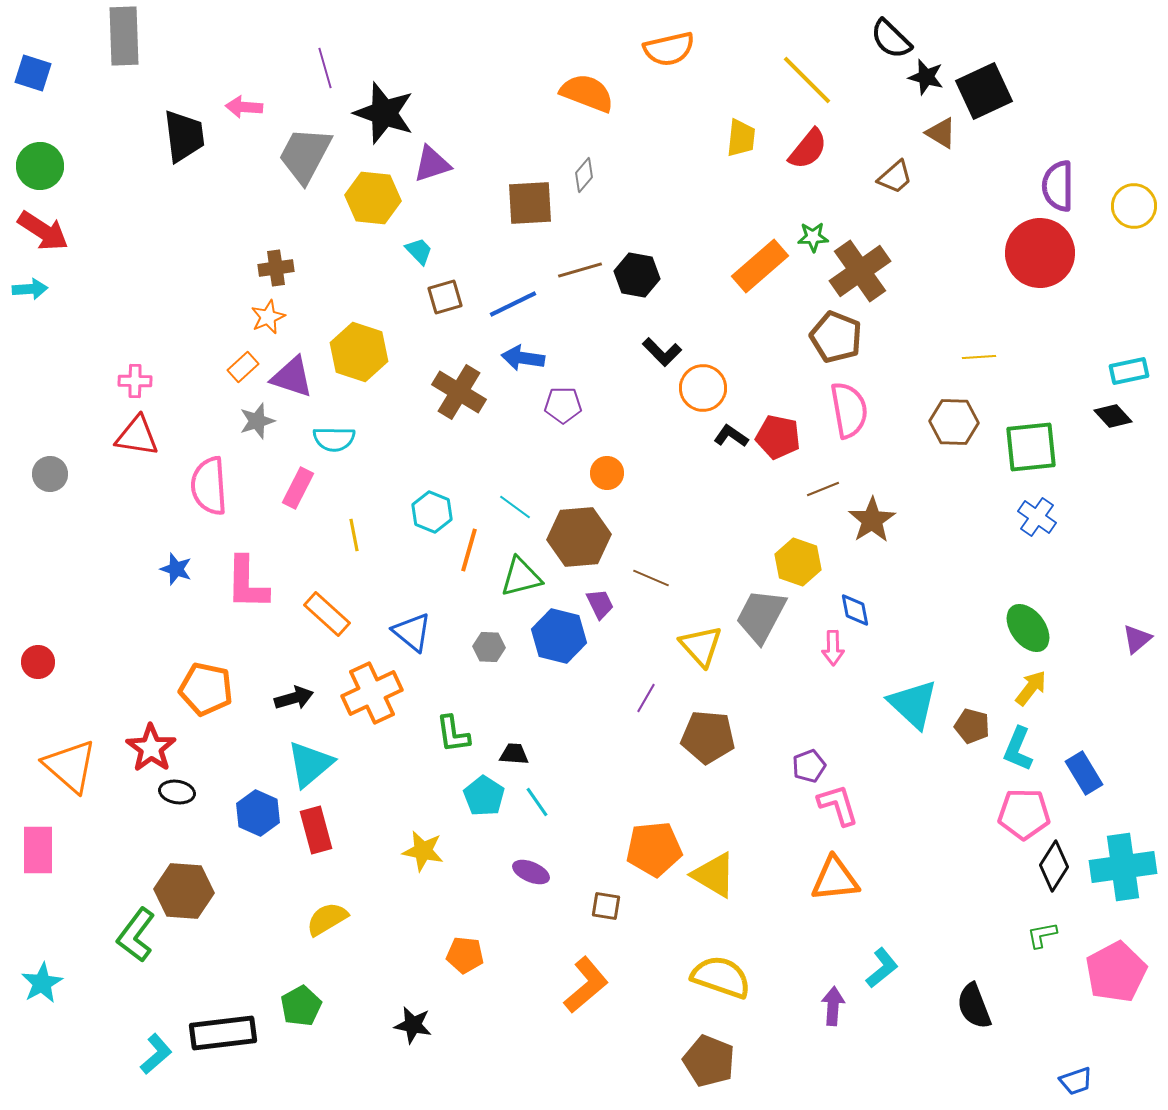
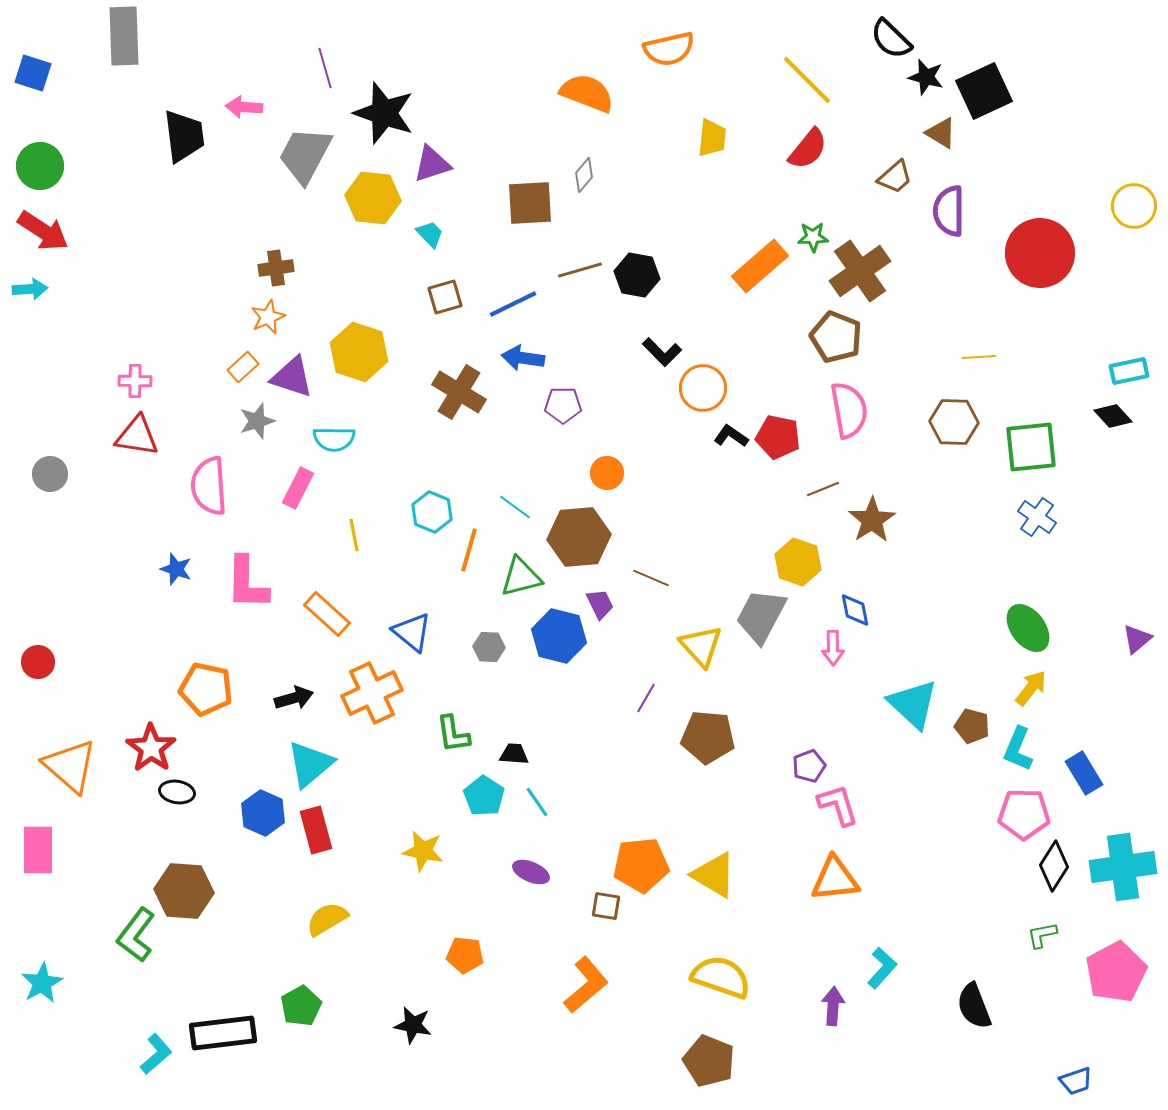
yellow trapezoid at (741, 138): moved 29 px left
purple semicircle at (1058, 186): moved 109 px left, 25 px down
cyan trapezoid at (419, 251): moved 11 px right, 17 px up
blue hexagon at (258, 813): moved 5 px right
orange pentagon at (654, 849): moved 13 px left, 16 px down
cyan L-shape at (882, 968): rotated 9 degrees counterclockwise
